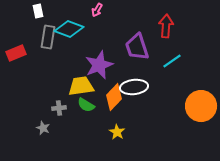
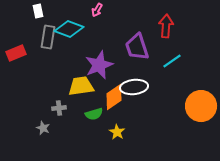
orange diamond: rotated 12 degrees clockwise
green semicircle: moved 8 px right, 9 px down; rotated 48 degrees counterclockwise
